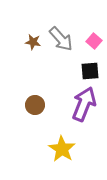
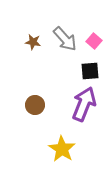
gray arrow: moved 4 px right
